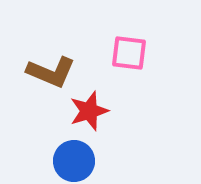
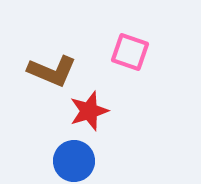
pink square: moved 1 px right, 1 px up; rotated 12 degrees clockwise
brown L-shape: moved 1 px right, 1 px up
